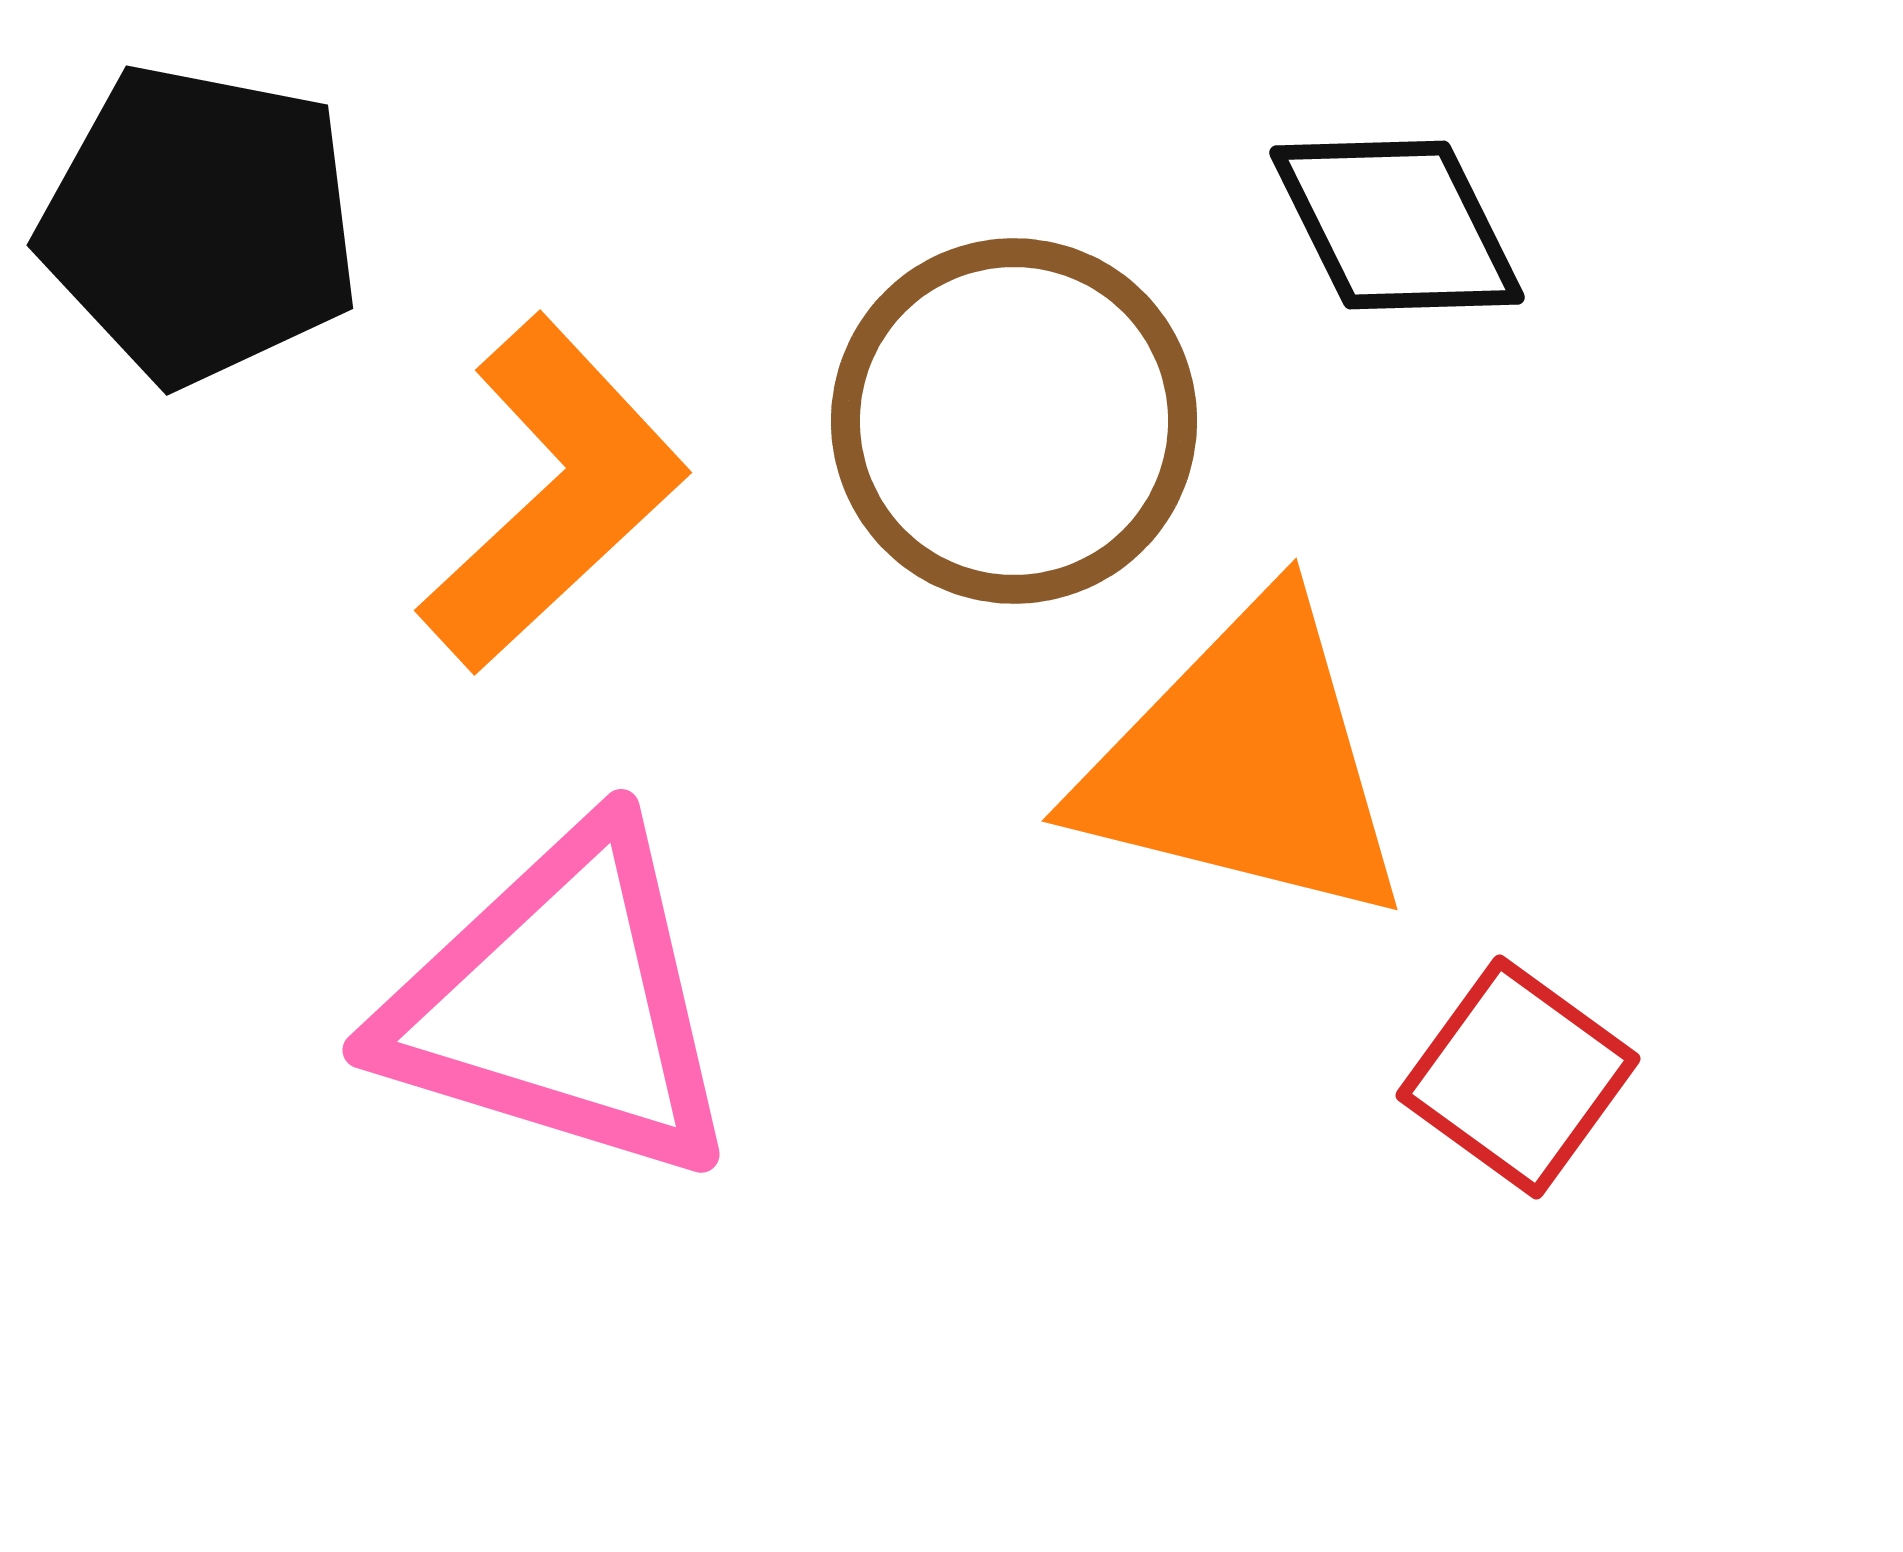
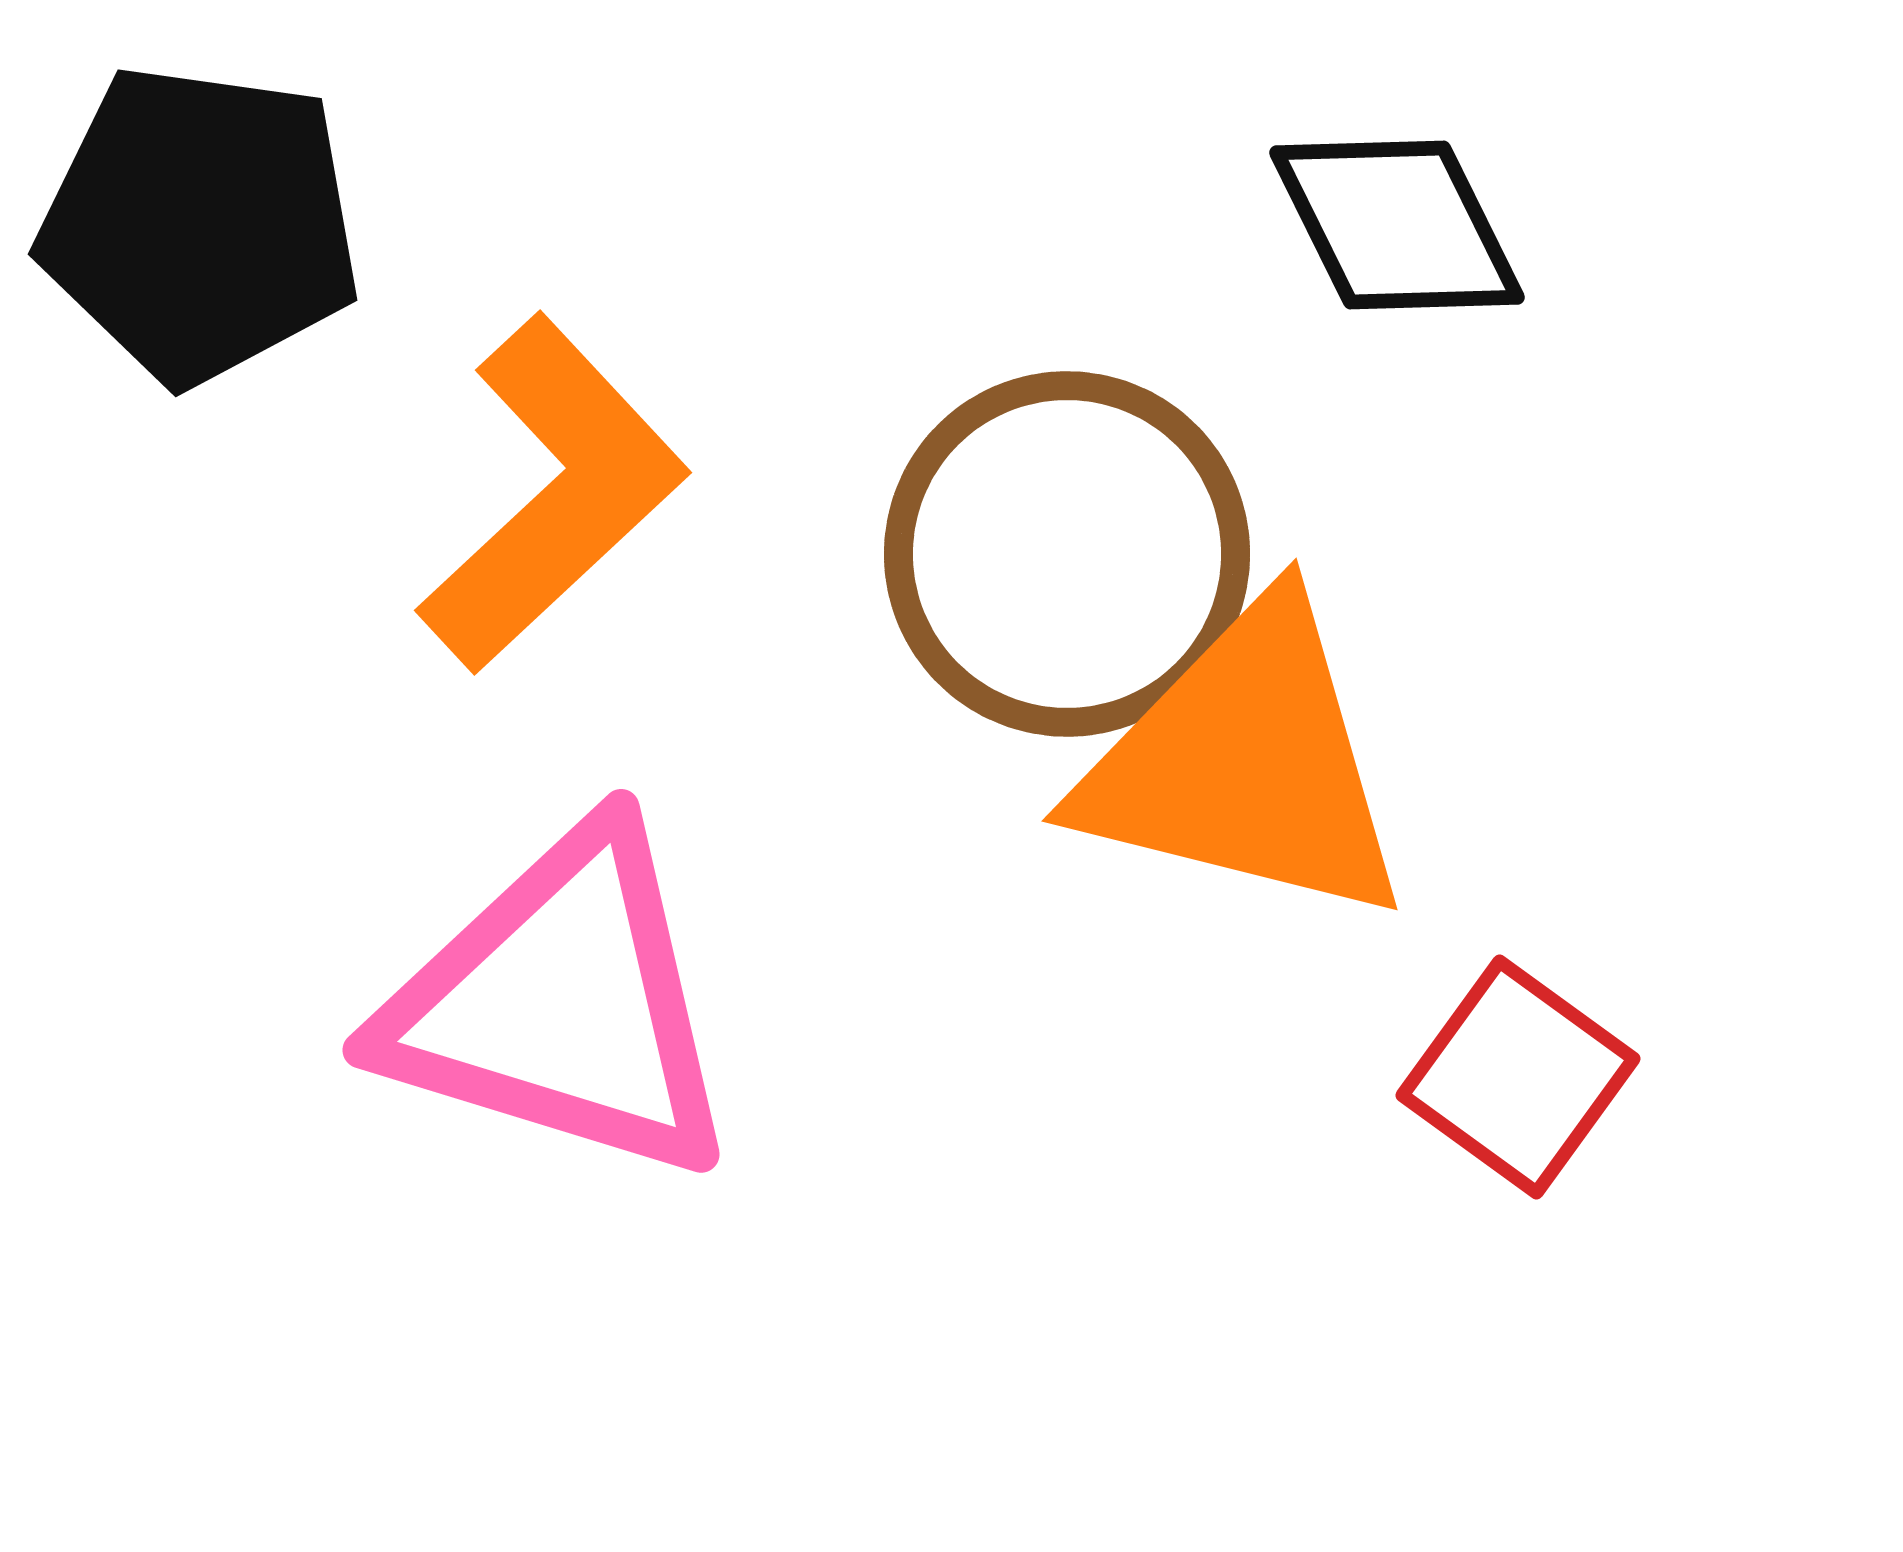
black pentagon: rotated 3 degrees counterclockwise
brown circle: moved 53 px right, 133 px down
